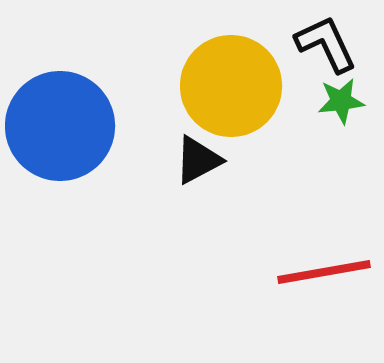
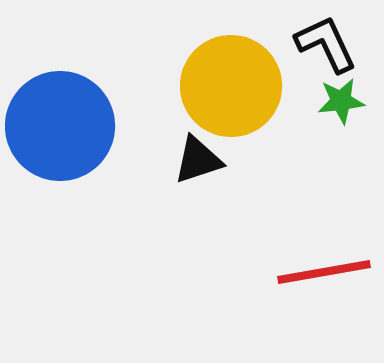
black triangle: rotated 10 degrees clockwise
